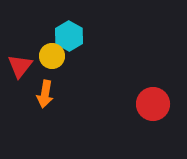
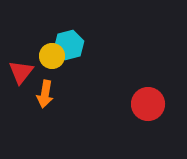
cyan hexagon: moved 9 px down; rotated 16 degrees clockwise
red triangle: moved 1 px right, 6 px down
red circle: moved 5 px left
